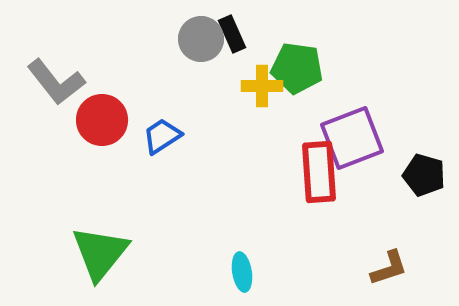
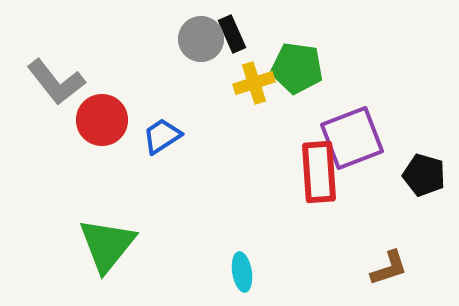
yellow cross: moved 8 px left, 3 px up; rotated 18 degrees counterclockwise
green triangle: moved 7 px right, 8 px up
